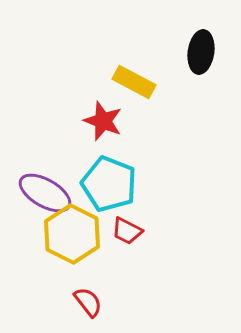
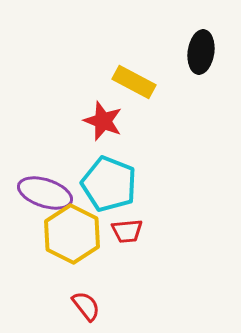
purple ellipse: rotated 12 degrees counterclockwise
red trapezoid: rotated 32 degrees counterclockwise
red semicircle: moved 2 px left, 4 px down
